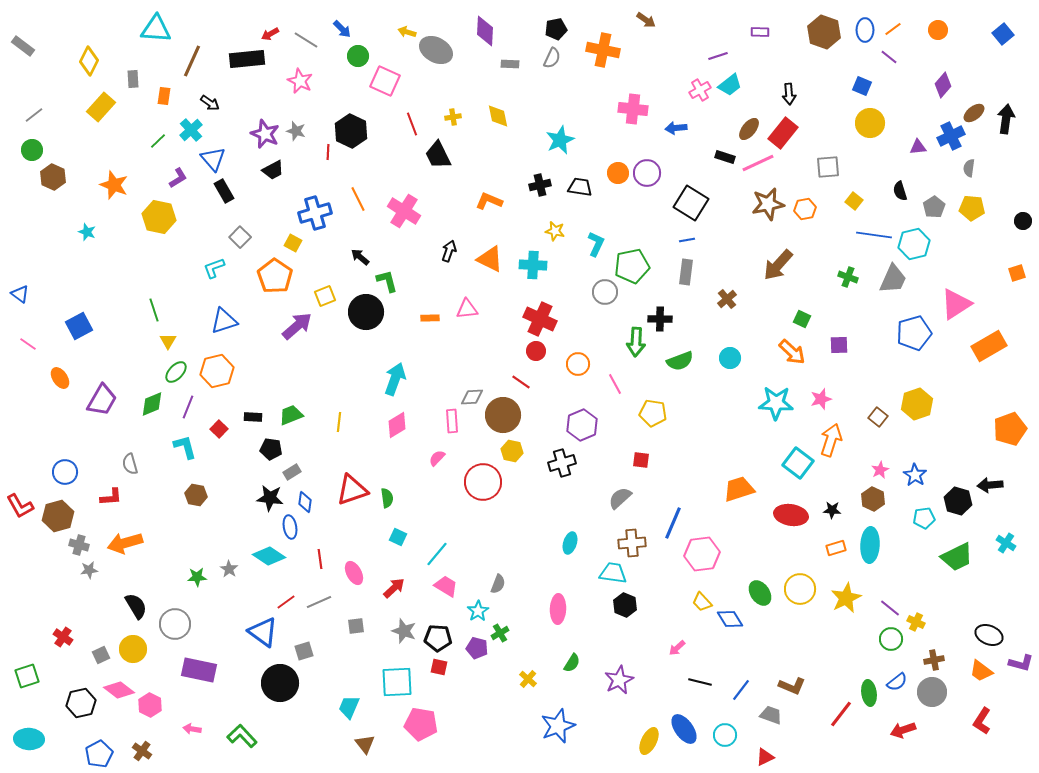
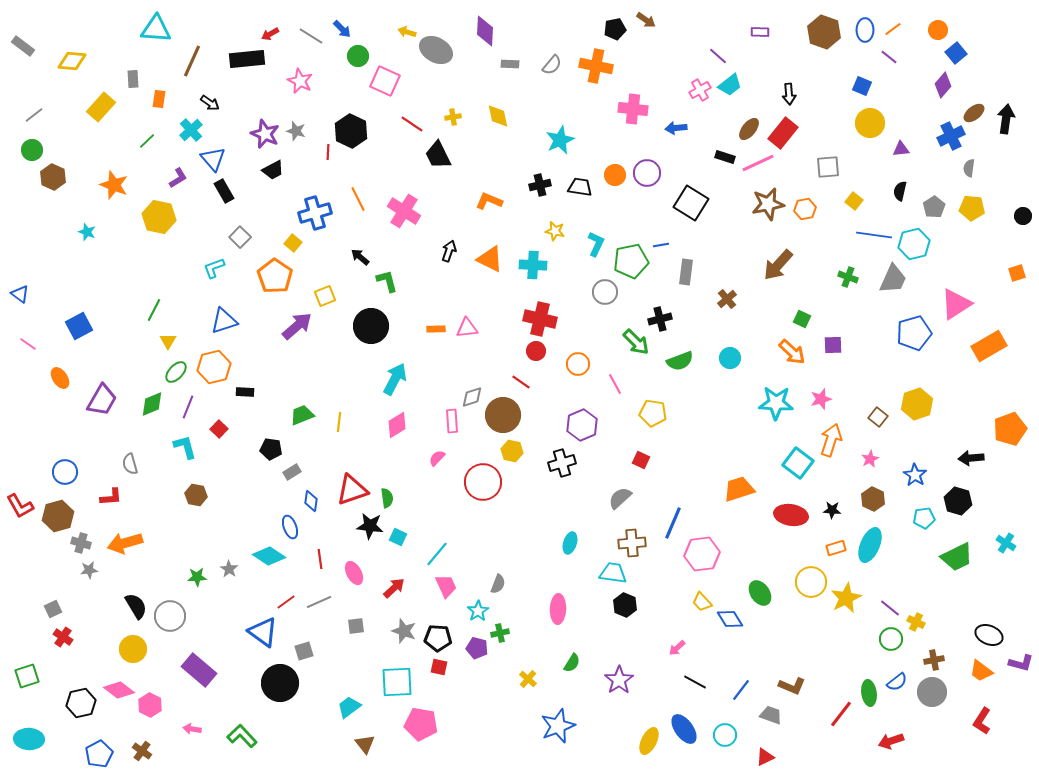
black pentagon at (556, 29): moved 59 px right
blue square at (1003, 34): moved 47 px left, 19 px down
gray line at (306, 40): moved 5 px right, 4 px up
orange cross at (603, 50): moved 7 px left, 16 px down
purple line at (718, 56): rotated 60 degrees clockwise
gray semicircle at (552, 58): moved 7 px down; rotated 15 degrees clockwise
yellow diamond at (89, 61): moved 17 px left; rotated 68 degrees clockwise
orange rectangle at (164, 96): moved 5 px left, 3 px down
red line at (412, 124): rotated 35 degrees counterclockwise
green line at (158, 141): moved 11 px left
purple triangle at (918, 147): moved 17 px left, 2 px down
orange circle at (618, 173): moved 3 px left, 2 px down
black semicircle at (900, 191): rotated 30 degrees clockwise
black circle at (1023, 221): moved 5 px up
blue line at (687, 240): moved 26 px left, 5 px down
yellow square at (293, 243): rotated 12 degrees clockwise
green pentagon at (632, 266): moved 1 px left, 5 px up
pink triangle at (467, 309): moved 19 px down
green line at (154, 310): rotated 45 degrees clockwise
black circle at (366, 312): moved 5 px right, 14 px down
orange rectangle at (430, 318): moved 6 px right, 11 px down
red cross at (540, 319): rotated 12 degrees counterclockwise
black cross at (660, 319): rotated 15 degrees counterclockwise
green arrow at (636, 342): rotated 48 degrees counterclockwise
purple square at (839, 345): moved 6 px left
orange hexagon at (217, 371): moved 3 px left, 4 px up
cyan arrow at (395, 379): rotated 8 degrees clockwise
gray diamond at (472, 397): rotated 15 degrees counterclockwise
green trapezoid at (291, 415): moved 11 px right
black rectangle at (253, 417): moved 8 px left, 25 px up
red square at (641, 460): rotated 18 degrees clockwise
pink star at (880, 470): moved 10 px left, 11 px up
black arrow at (990, 485): moved 19 px left, 27 px up
black star at (270, 498): moved 100 px right, 28 px down
blue diamond at (305, 502): moved 6 px right, 1 px up
blue ellipse at (290, 527): rotated 10 degrees counterclockwise
gray cross at (79, 545): moved 2 px right, 2 px up
cyan ellipse at (870, 545): rotated 20 degrees clockwise
pink trapezoid at (446, 586): rotated 35 degrees clockwise
yellow circle at (800, 589): moved 11 px right, 7 px up
gray circle at (175, 624): moved 5 px left, 8 px up
green cross at (500, 633): rotated 18 degrees clockwise
gray square at (101, 655): moved 48 px left, 46 px up
purple rectangle at (199, 670): rotated 28 degrees clockwise
purple star at (619, 680): rotated 8 degrees counterclockwise
black line at (700, 682): moved 5 px left; rotated 15 degrees clockwise
cyan trapezoid at (349, 707): rotated 30 degrees clockwise
red arrow at (903, 730): moved 12 px left, 11 px down
